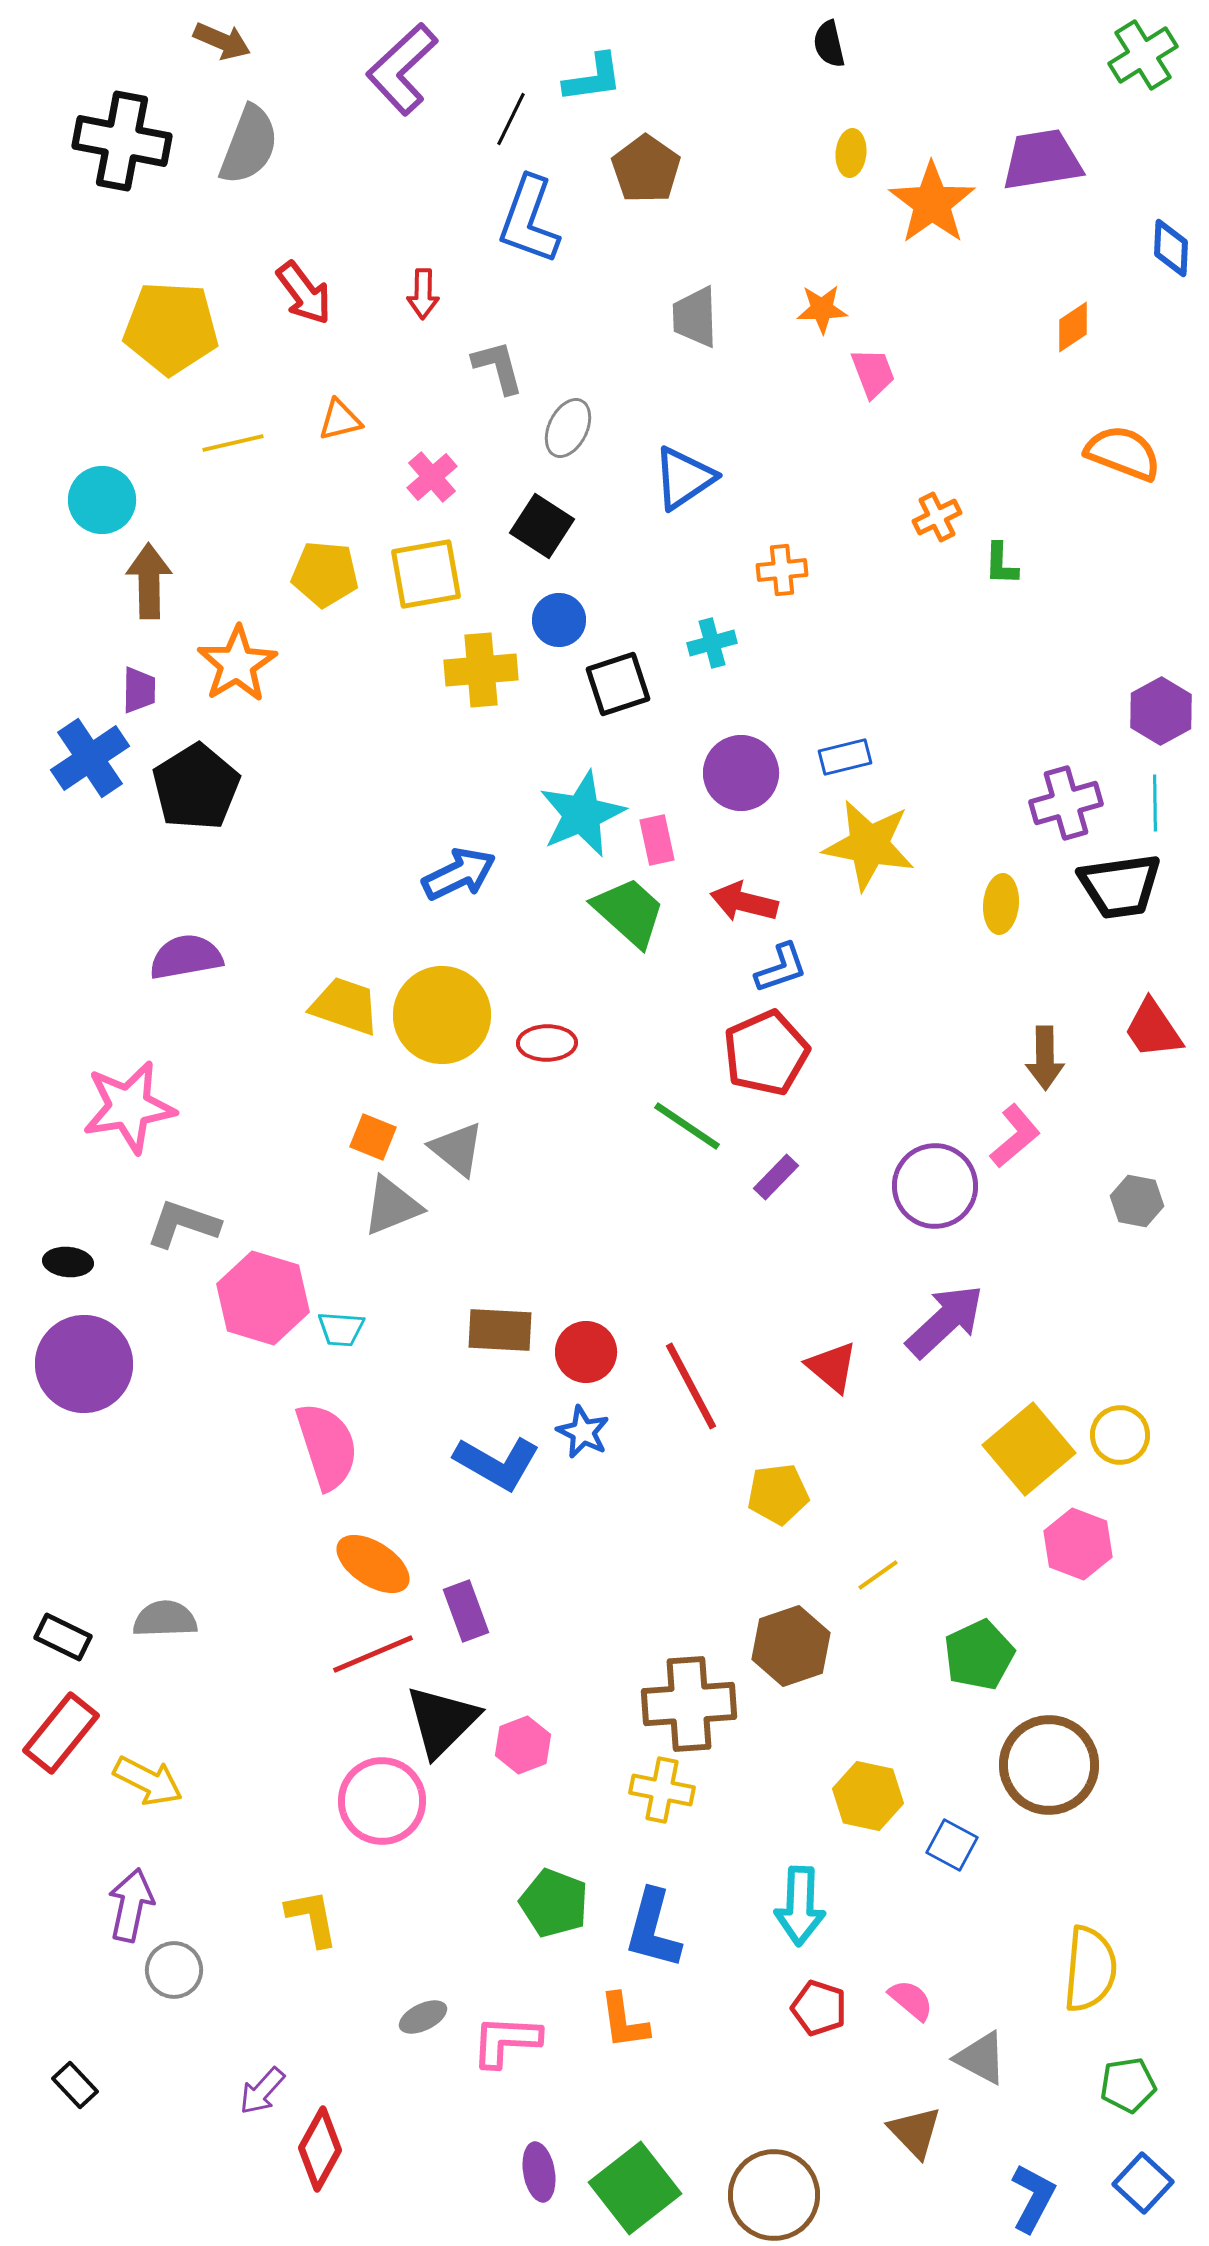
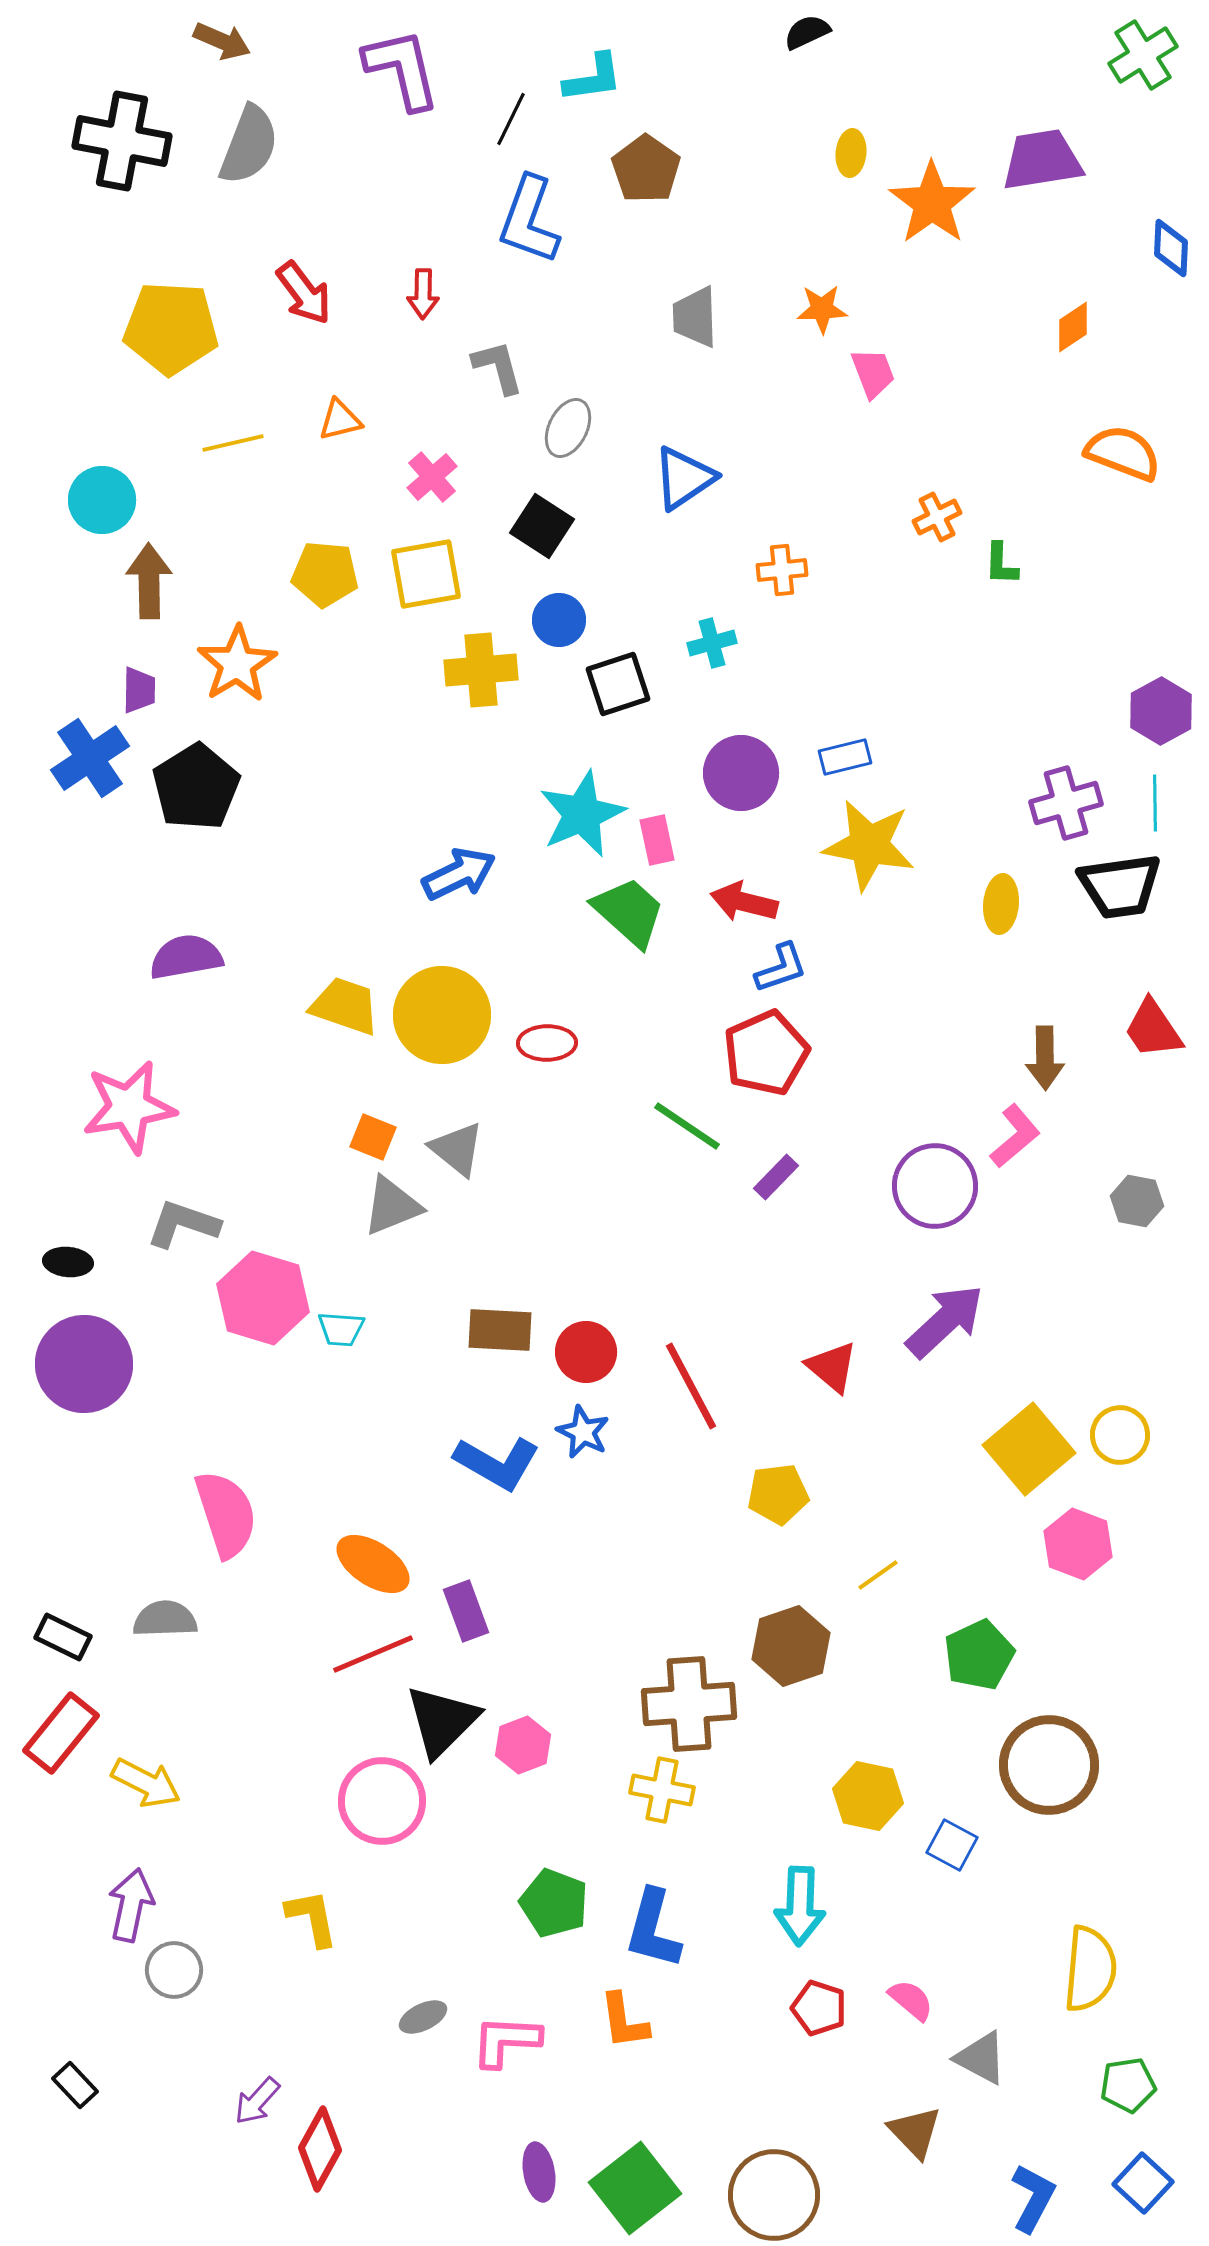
black semicircle at (829, 44): moved 22 px left, 12 px up; rotated 78 degrees clockwise
purple L-shape at (402, 69): rotated 120 degrees clockwise
pink semicircle at (327, 1446): moved 101 px left, 68 px down
yellow arrow at (148, 1781): moved 2 px left, 2 px down
purple arrow at (262, 2091): moved 5 px left, 10 px down
